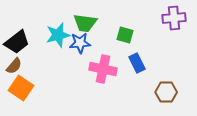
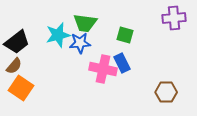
blue rectangle: moved 15 px left
